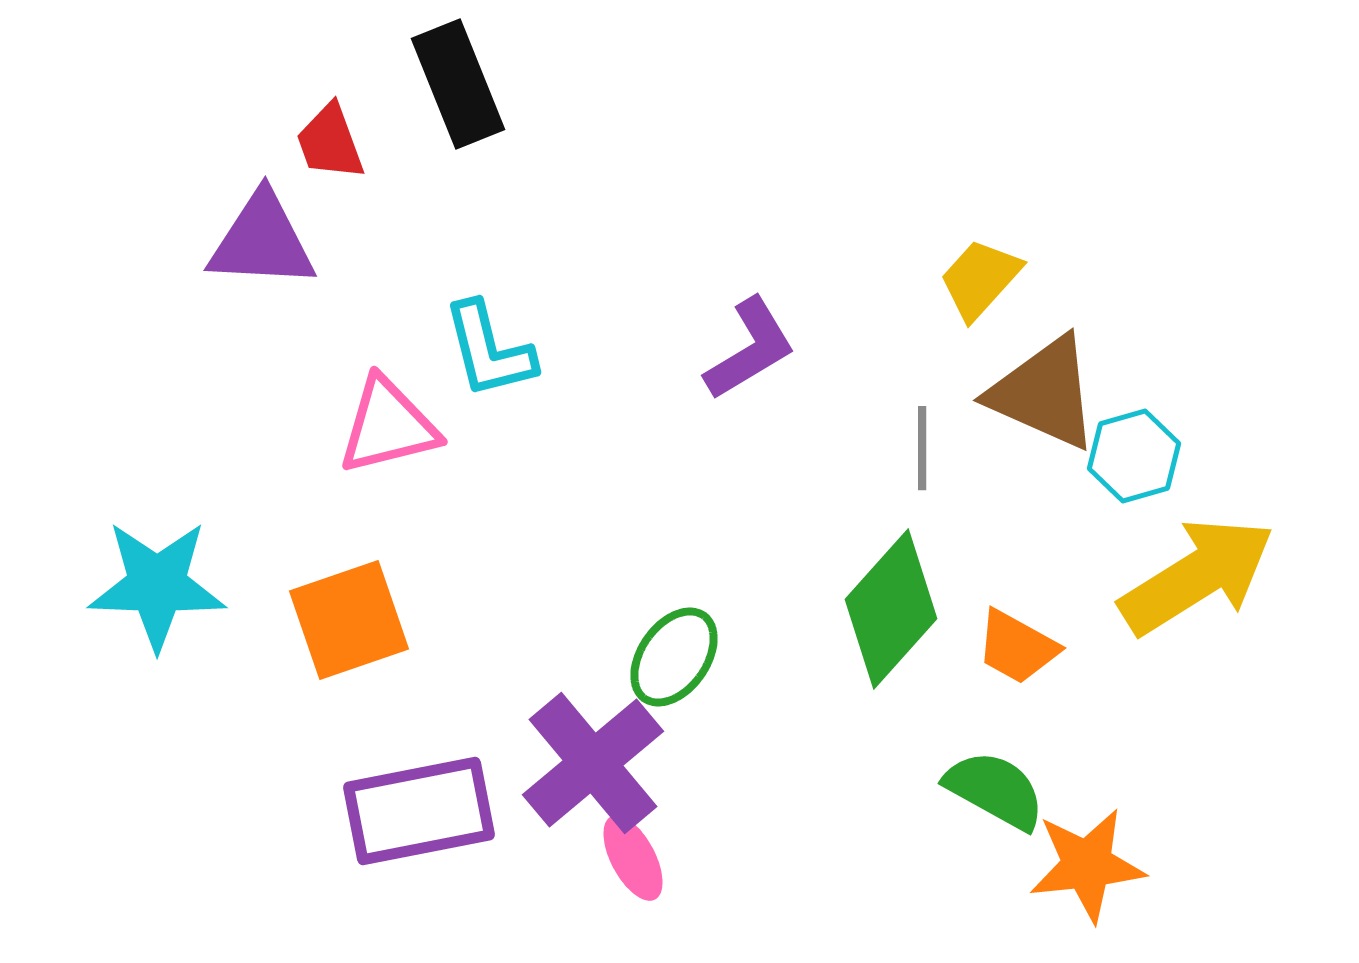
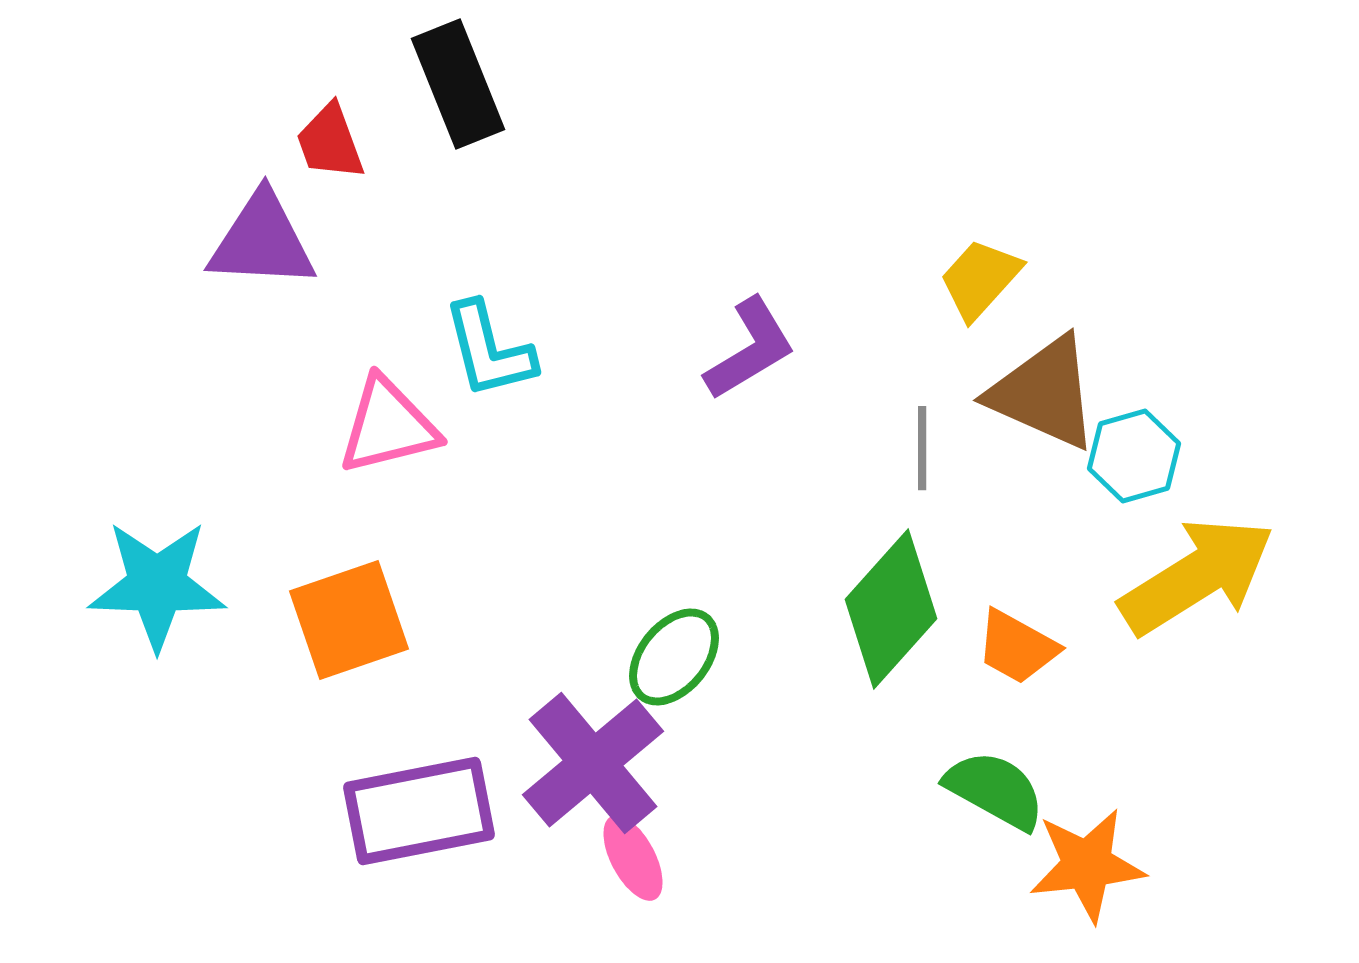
green ellipse: rotated 4 degrees clockwise
